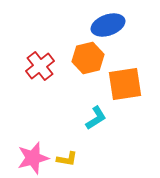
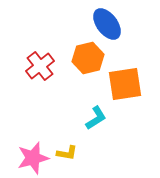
blue ellipse: moved 1 px left, 1 px up; rotated 72 degrees clockwise
yellow L-shape: moved 6 px up
